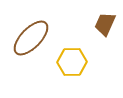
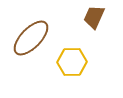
brown trapezoid: moved 11 px left, 7 px up
